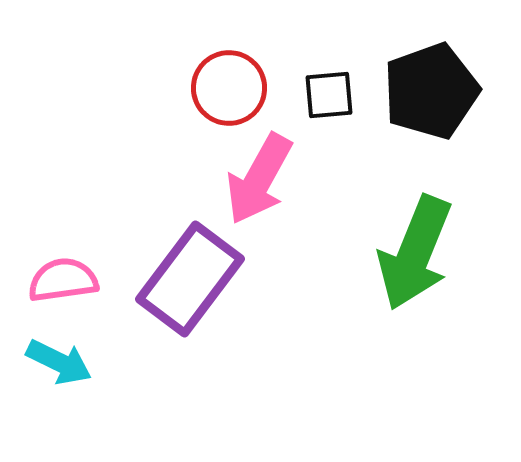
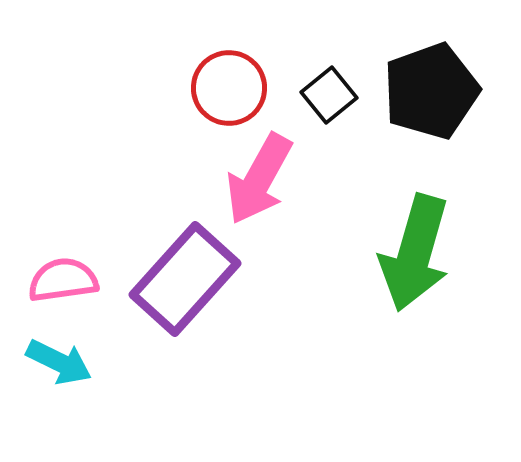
black square: rotated 34 degrees counterclockwise
green arrow: rotated 6 degrees counterclockwise
purple rectangle: moved 5 px left; rotated 5 degrees clockwise
